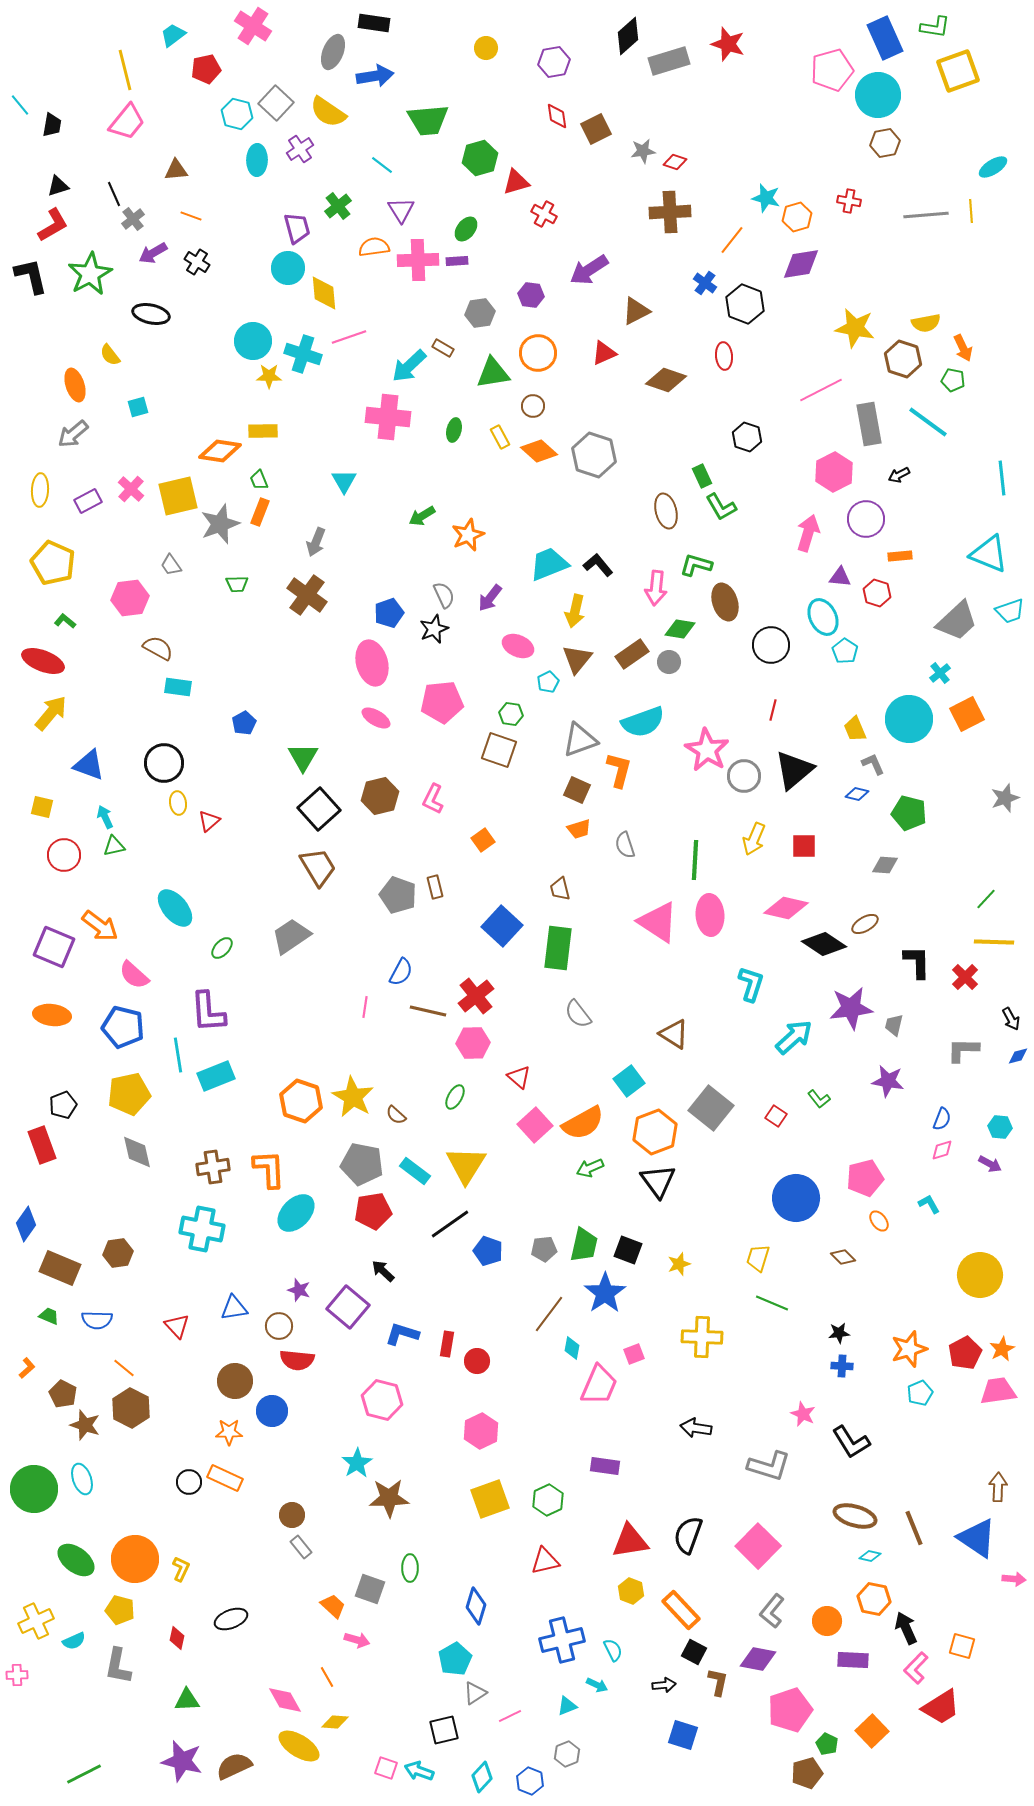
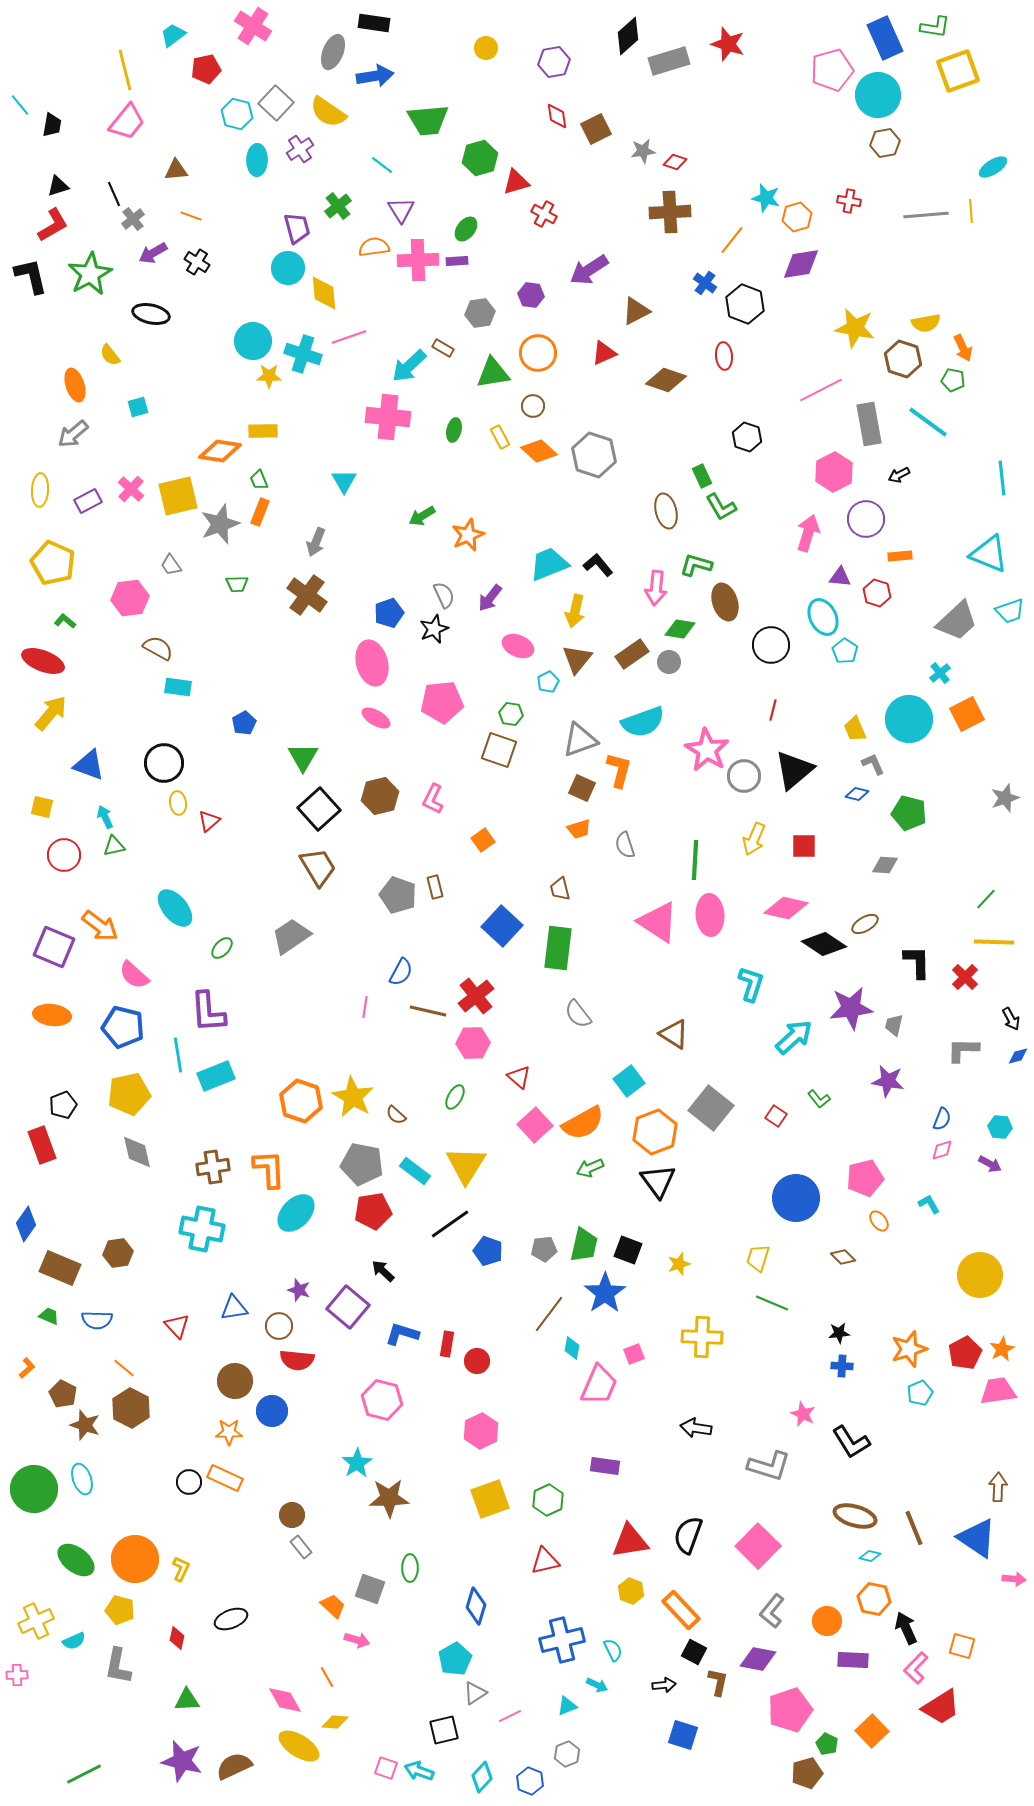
brown square at (577, 790): moved 5 px right, 2 px up
